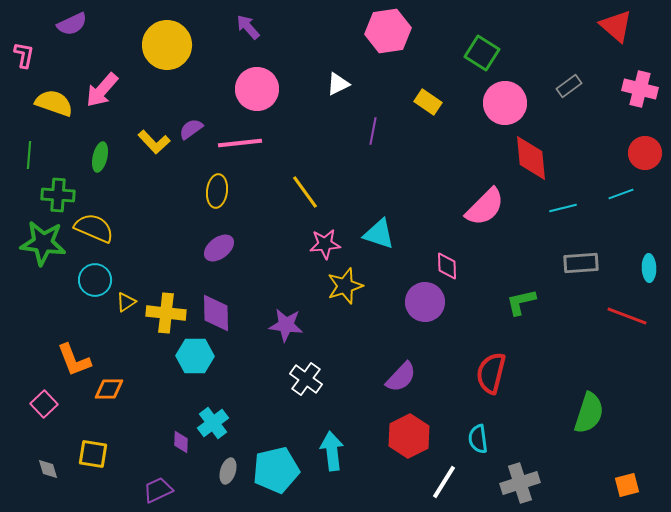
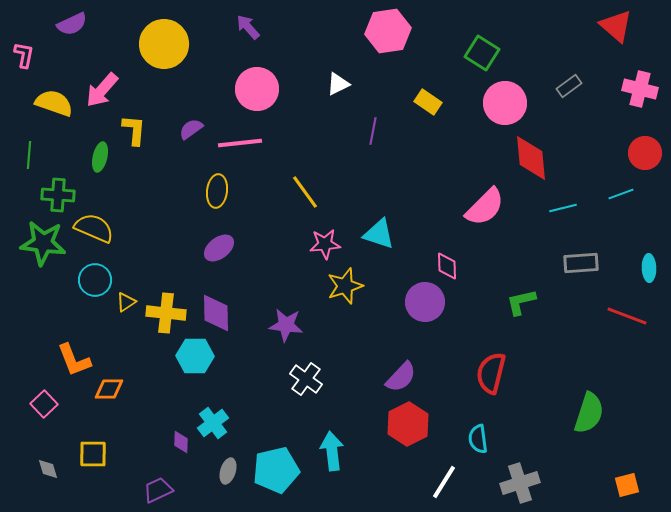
yellow circle at (167, 45): moved 3 px left, 1 px up
yellow L-shape at (154, 142): moved 20 px left, 12 px up; rotated 132 degrees counterclockwise
red hexagon at (409, 436): moved 1 px left, 12 px up
yellow square at (93, 454): rotated 8 degrees counterclockwise
